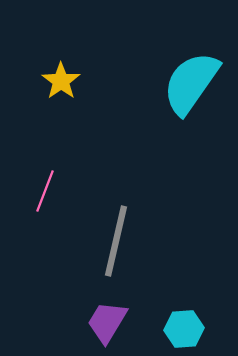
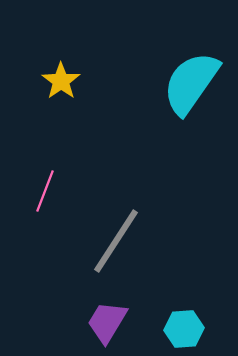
gray line: rotated 20 degrees clockwise
